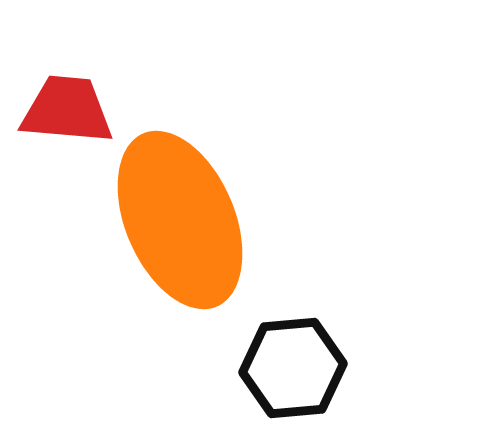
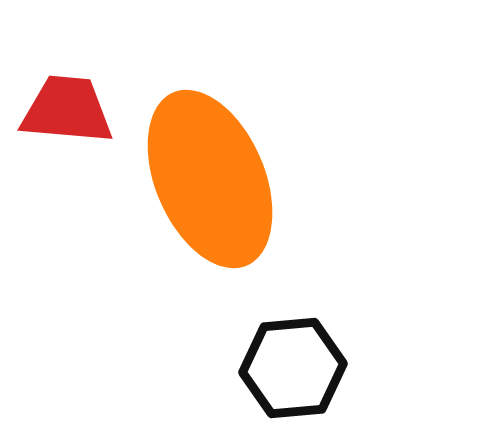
orange ellipse: moved 30 px right, 41 px up
